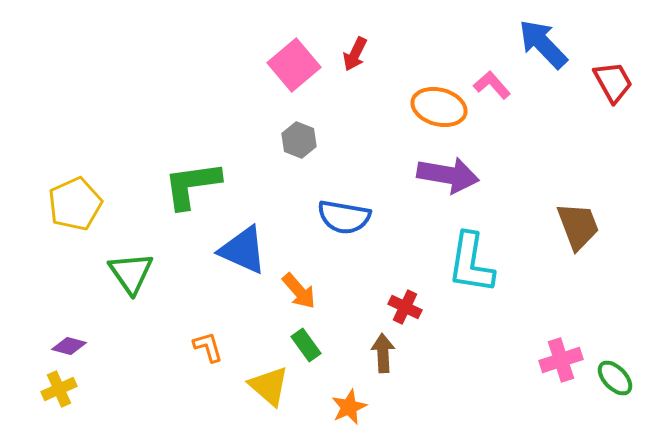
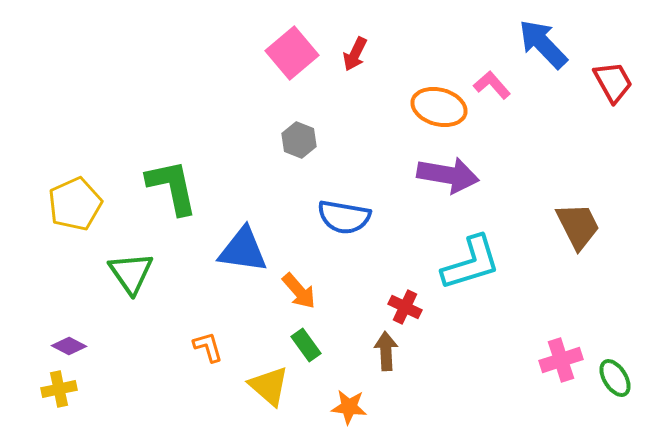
pink square: moved 2 px left, 12 px up
green L-shape: moved 20 px left, 2 px down; rotated 86 degrees clockwise
brown trapezoid: rotated 6 degrees counterclockwise
blue triangle: rotated 16 degrees counterclockwise
cyan L-shape: rotated 116 degrees counterclockwise
purple diamond: rotated 12 degrees clockwise
brown arrow: moved 3 px right, 2 px up
green ellipse: rotated 12 degrees clockwise
yellow cross: rotated 12 degrees clockwise
orange star: rotated 30 degrees clockwise
